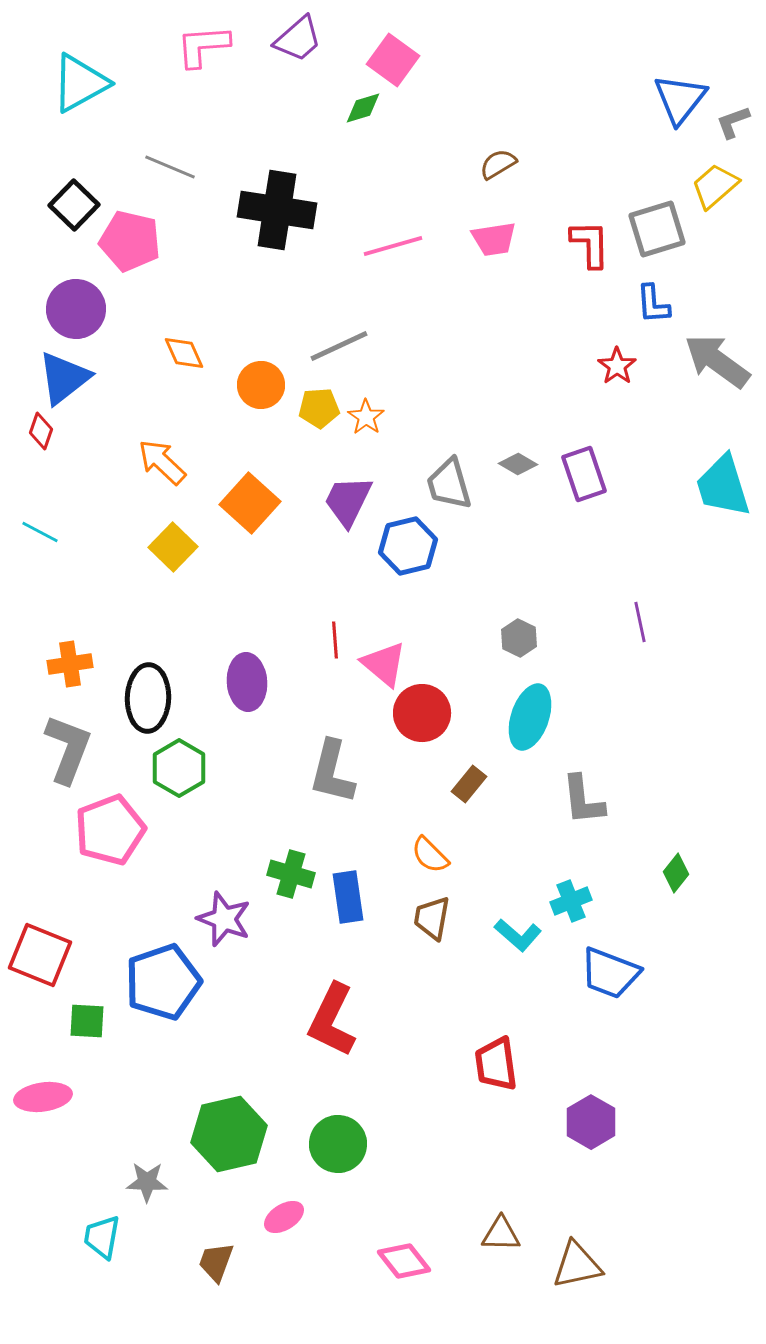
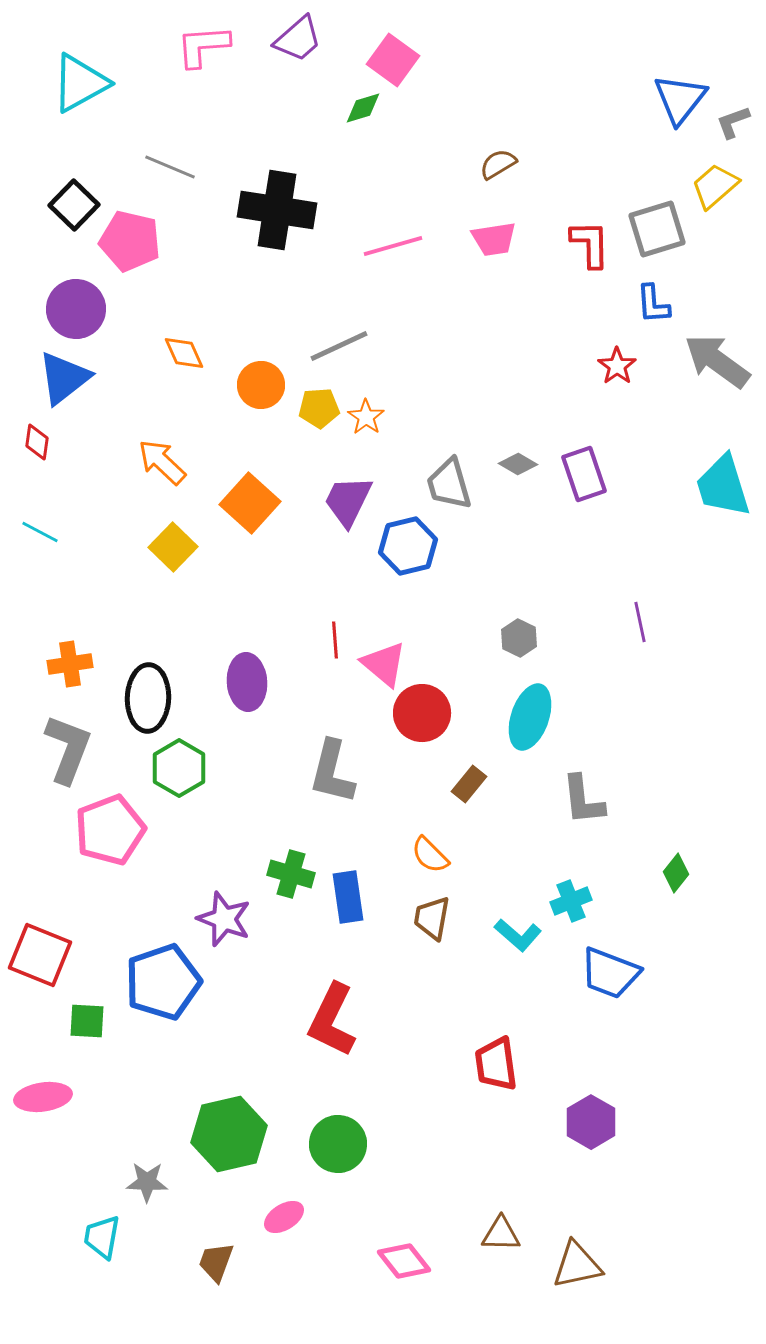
red diamond at (41, 431): moved 4 px left, 11 px down; rotated 12 degrees counterclockwise
